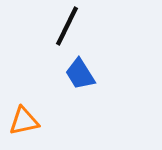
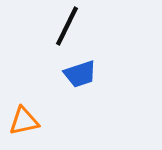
blue trapezoid: rotated 76 degrees counterclockwise
